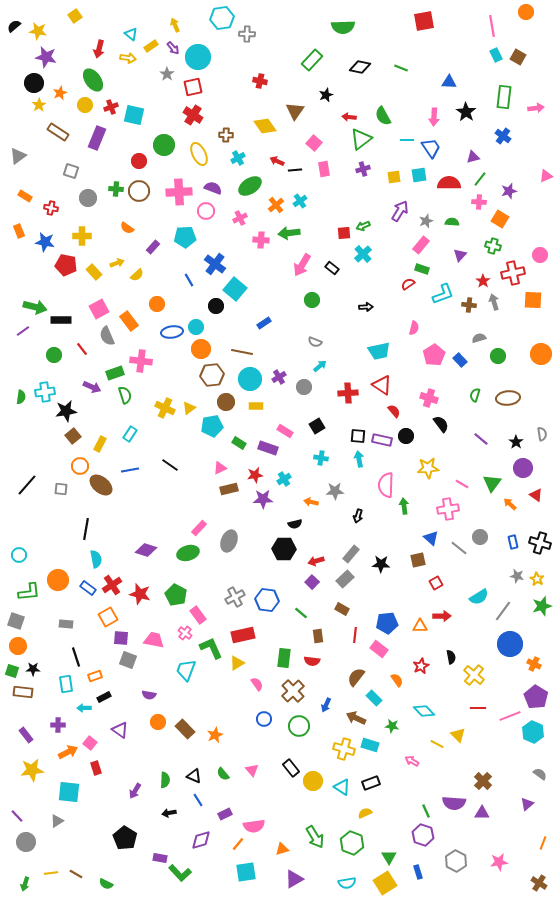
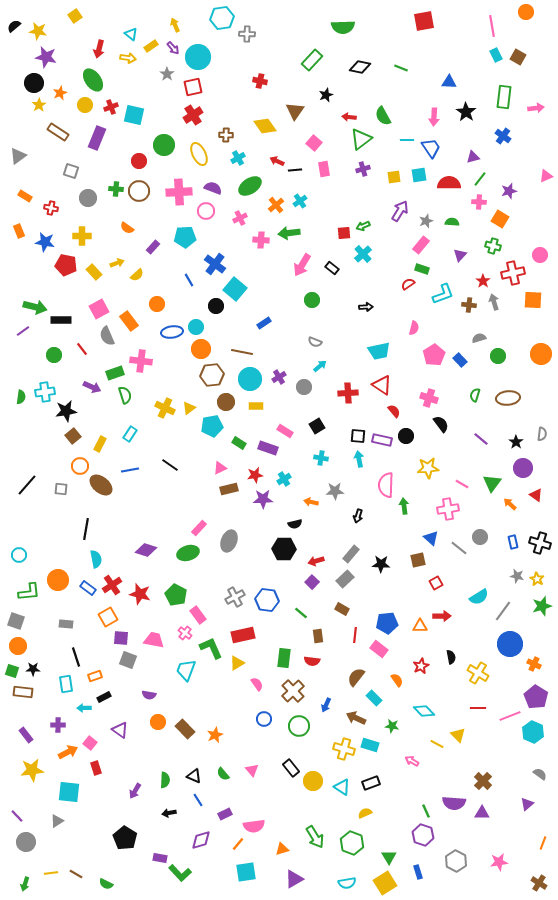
red cross at (193, 115): rotated 24 degrees clockwise
gray semicircle at (542, 434): rotated 16 degrees clockwise
yellow cross at (474, 675): moved 4 px right, 2 px up; rotated 10 degrees counterclockwise
